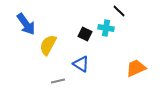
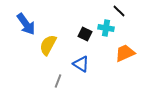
orange trapezoid: moved 11 px left, 15 px up
gray line: rotated 56 degrees counterclockwise
